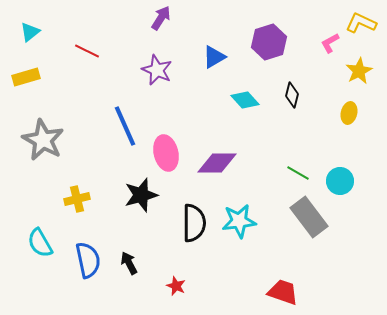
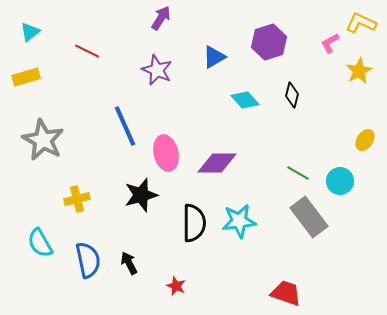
yellow ellipse: moved 16 px right, 27 px down; rotated 20 degrees clockwise
red trapezoid: moved 3 px right, 1 px down
